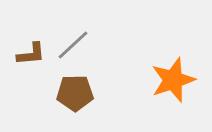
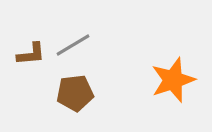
gray line: rotated 12 degrees clockwise
brown pentagon: rotated 6 degrees counterclockwise
